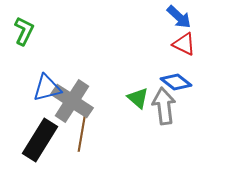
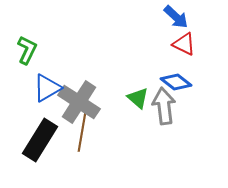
blue arrow: moved 3 px left
green L-shape: moved 3 px right, 19 px down
blue triangle: rotated 16 degrees counterclockwise
gray cross: moved 7 px right, 1 px down
